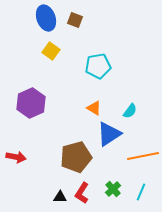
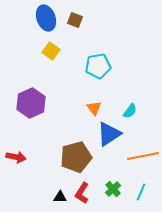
orange triangle: rotated 21 degrees clockwise
